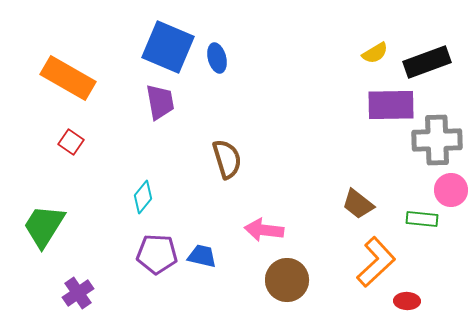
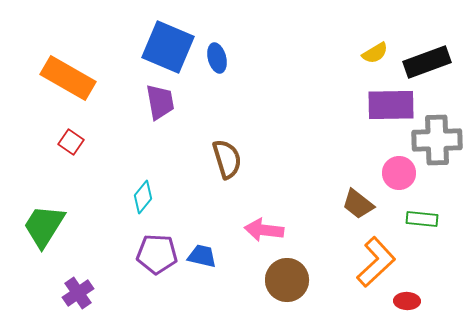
pink circle: moved 52 px left, 17 px up
